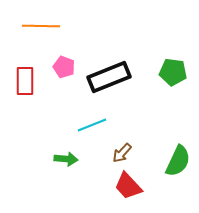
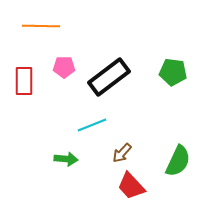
pink pentagon: rotated 20 degrees counterclockwise
black rectangle: rotated 15 degrees counterclockwise
red rectangle: moved 1 px left
red trapezoid: moved 3 px right
